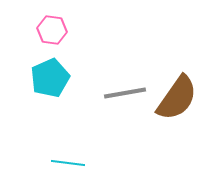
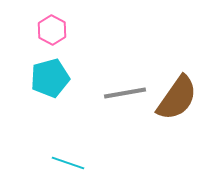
pink hexagon: rotated 20 degrees clockwise
cyan pentagon: rotated 9 degrees clockwise
cyan line: rotated 12 degrees clockwise
